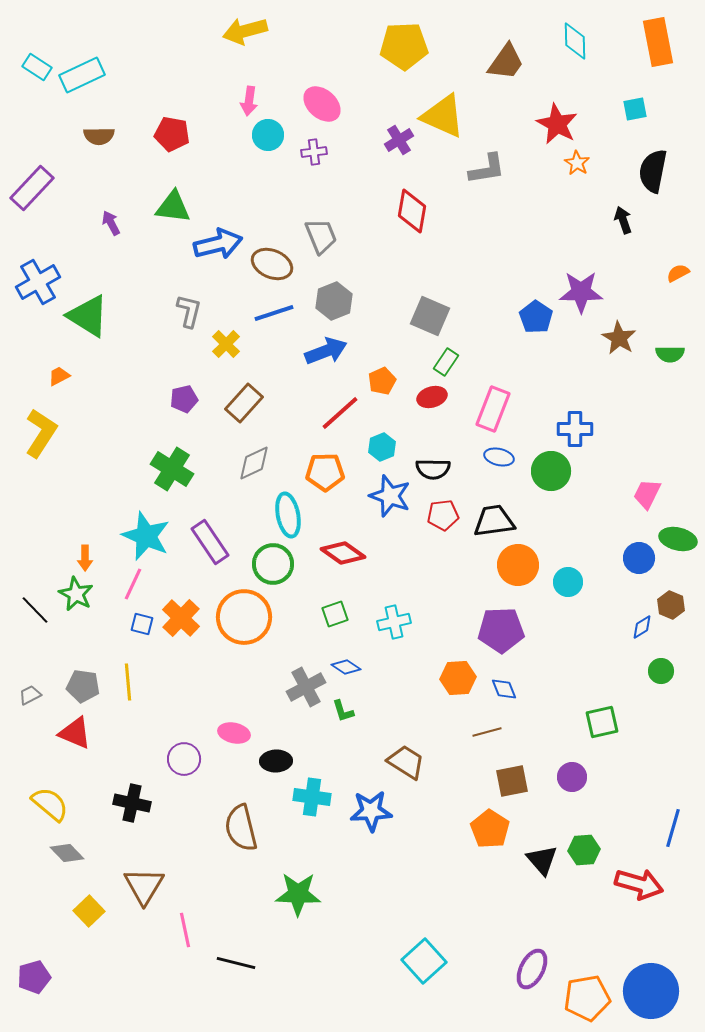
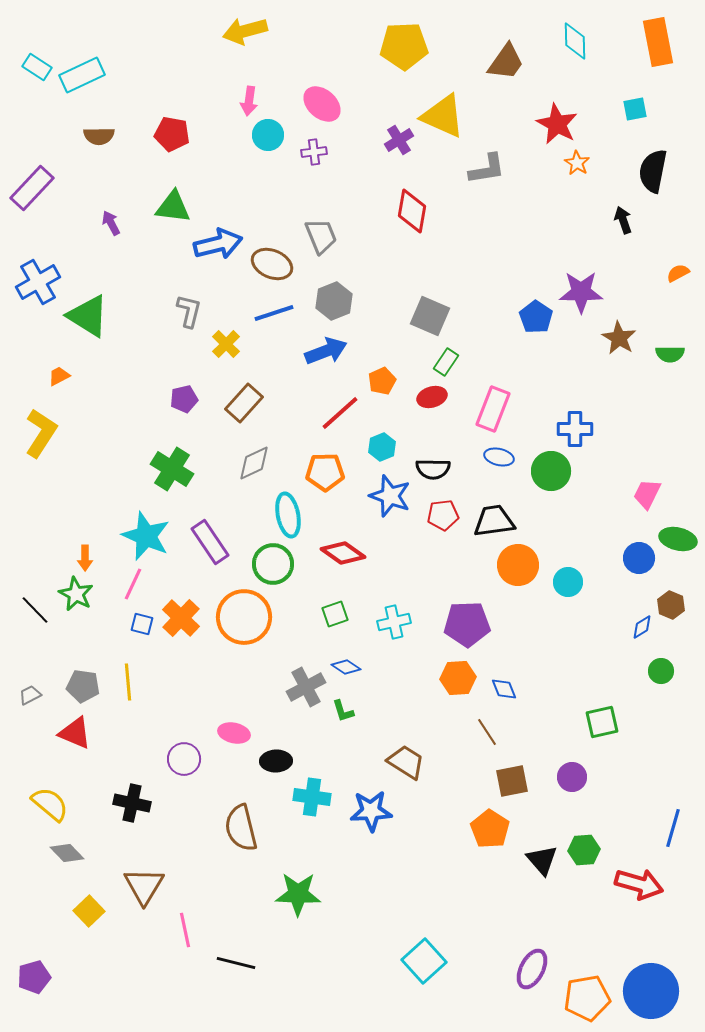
purple pentagon at (501, 630): moved 34 px left, 6 px up
brown line at (487, 732): rotated 72 degrees clockwise
